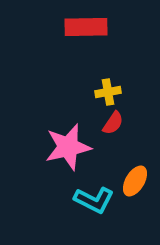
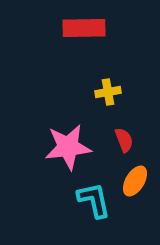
red rectangle: moved 2 px left, 1 px down
red semicircle: moved 11 px right, 17 px down; rotated 55 degrees counterclockwise
pink star: rotated 6 degrees clockwise
cyan L-shape: rotated 129 degrees counterclockwise
